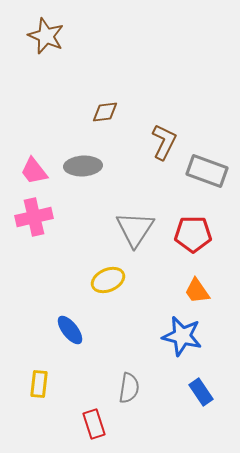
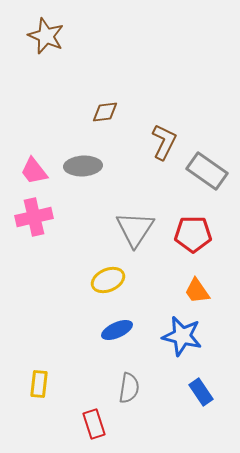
gray rectangle: rotated 15 degrees clockwise
blue ellipse: moved 47 px right; rotated 76 degrees counterclockwise
